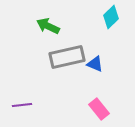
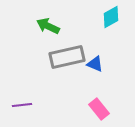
cyan diamond: rotated 15 degrees clockwise
